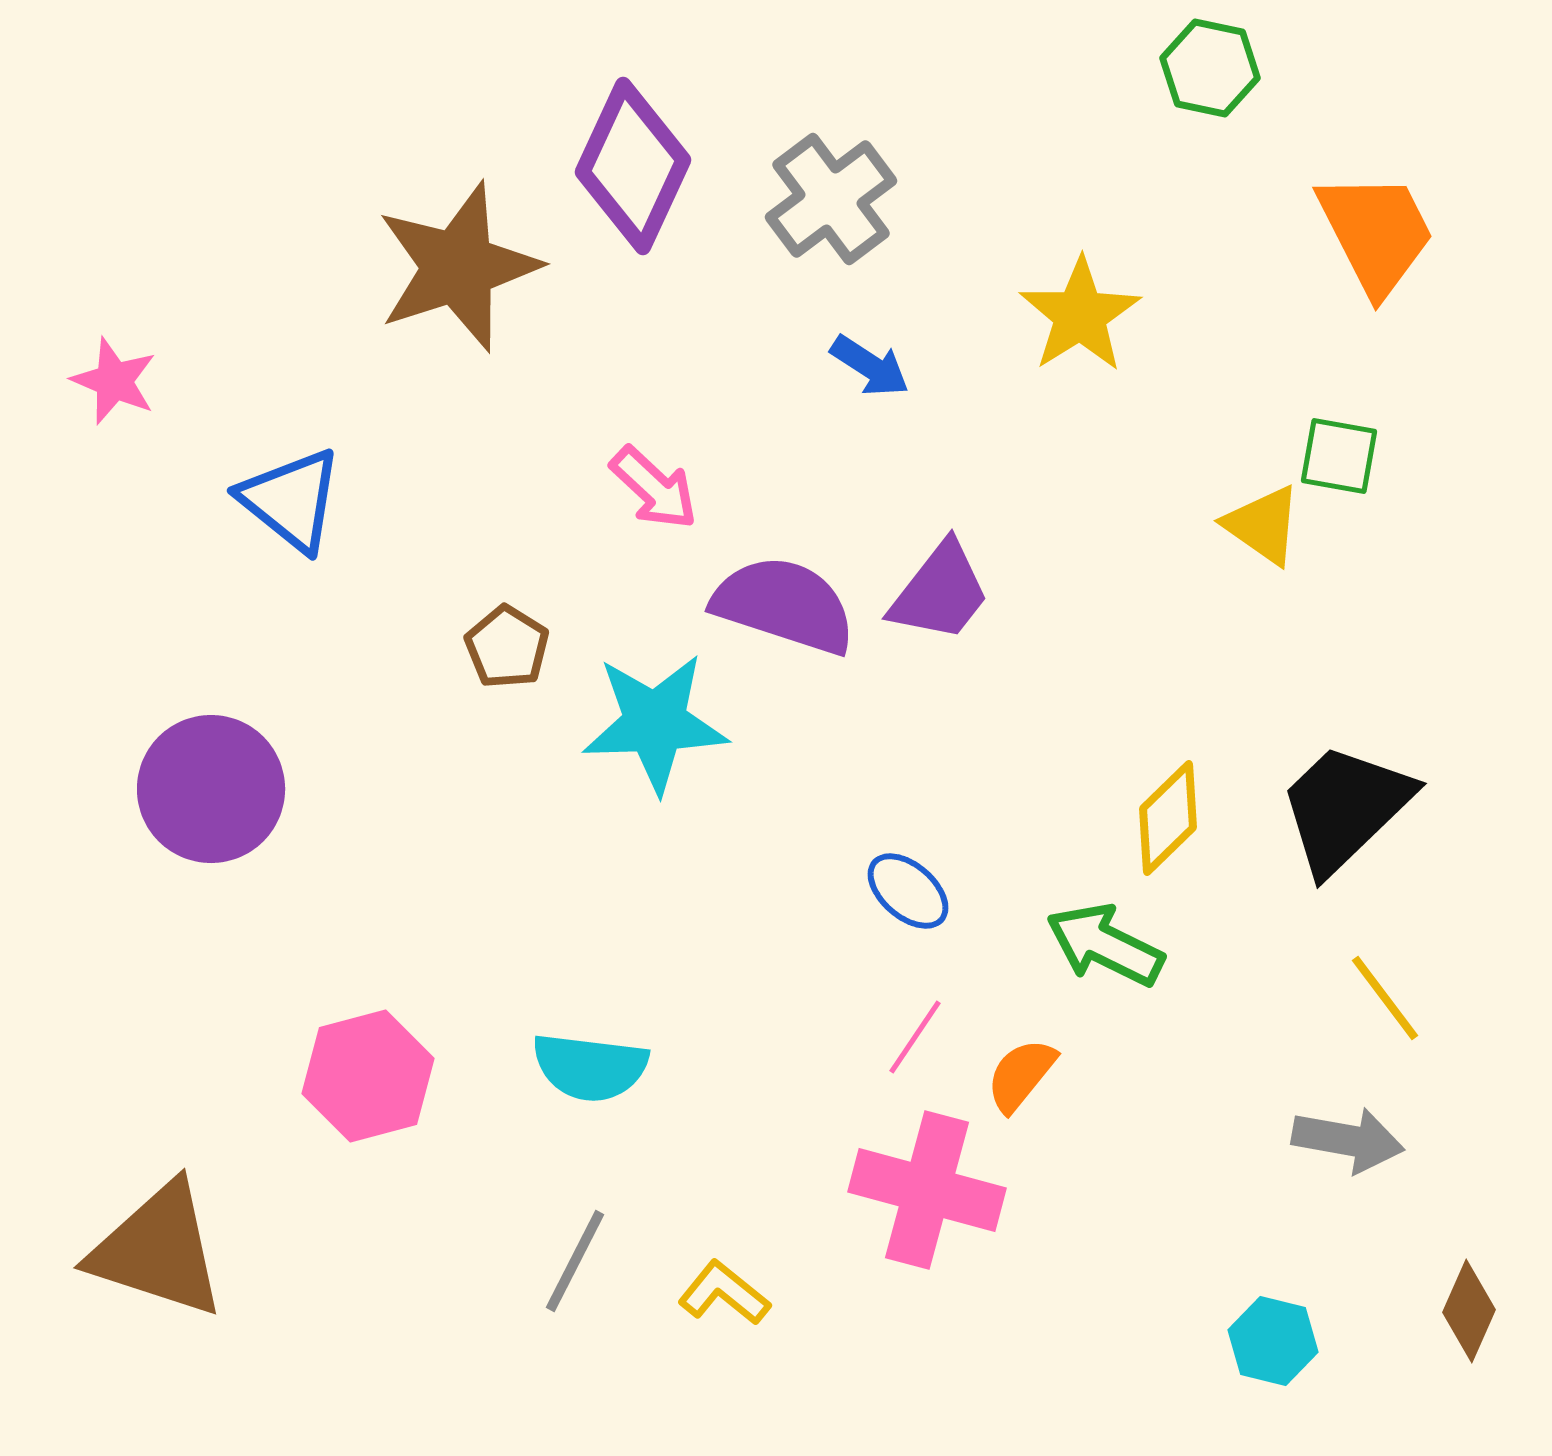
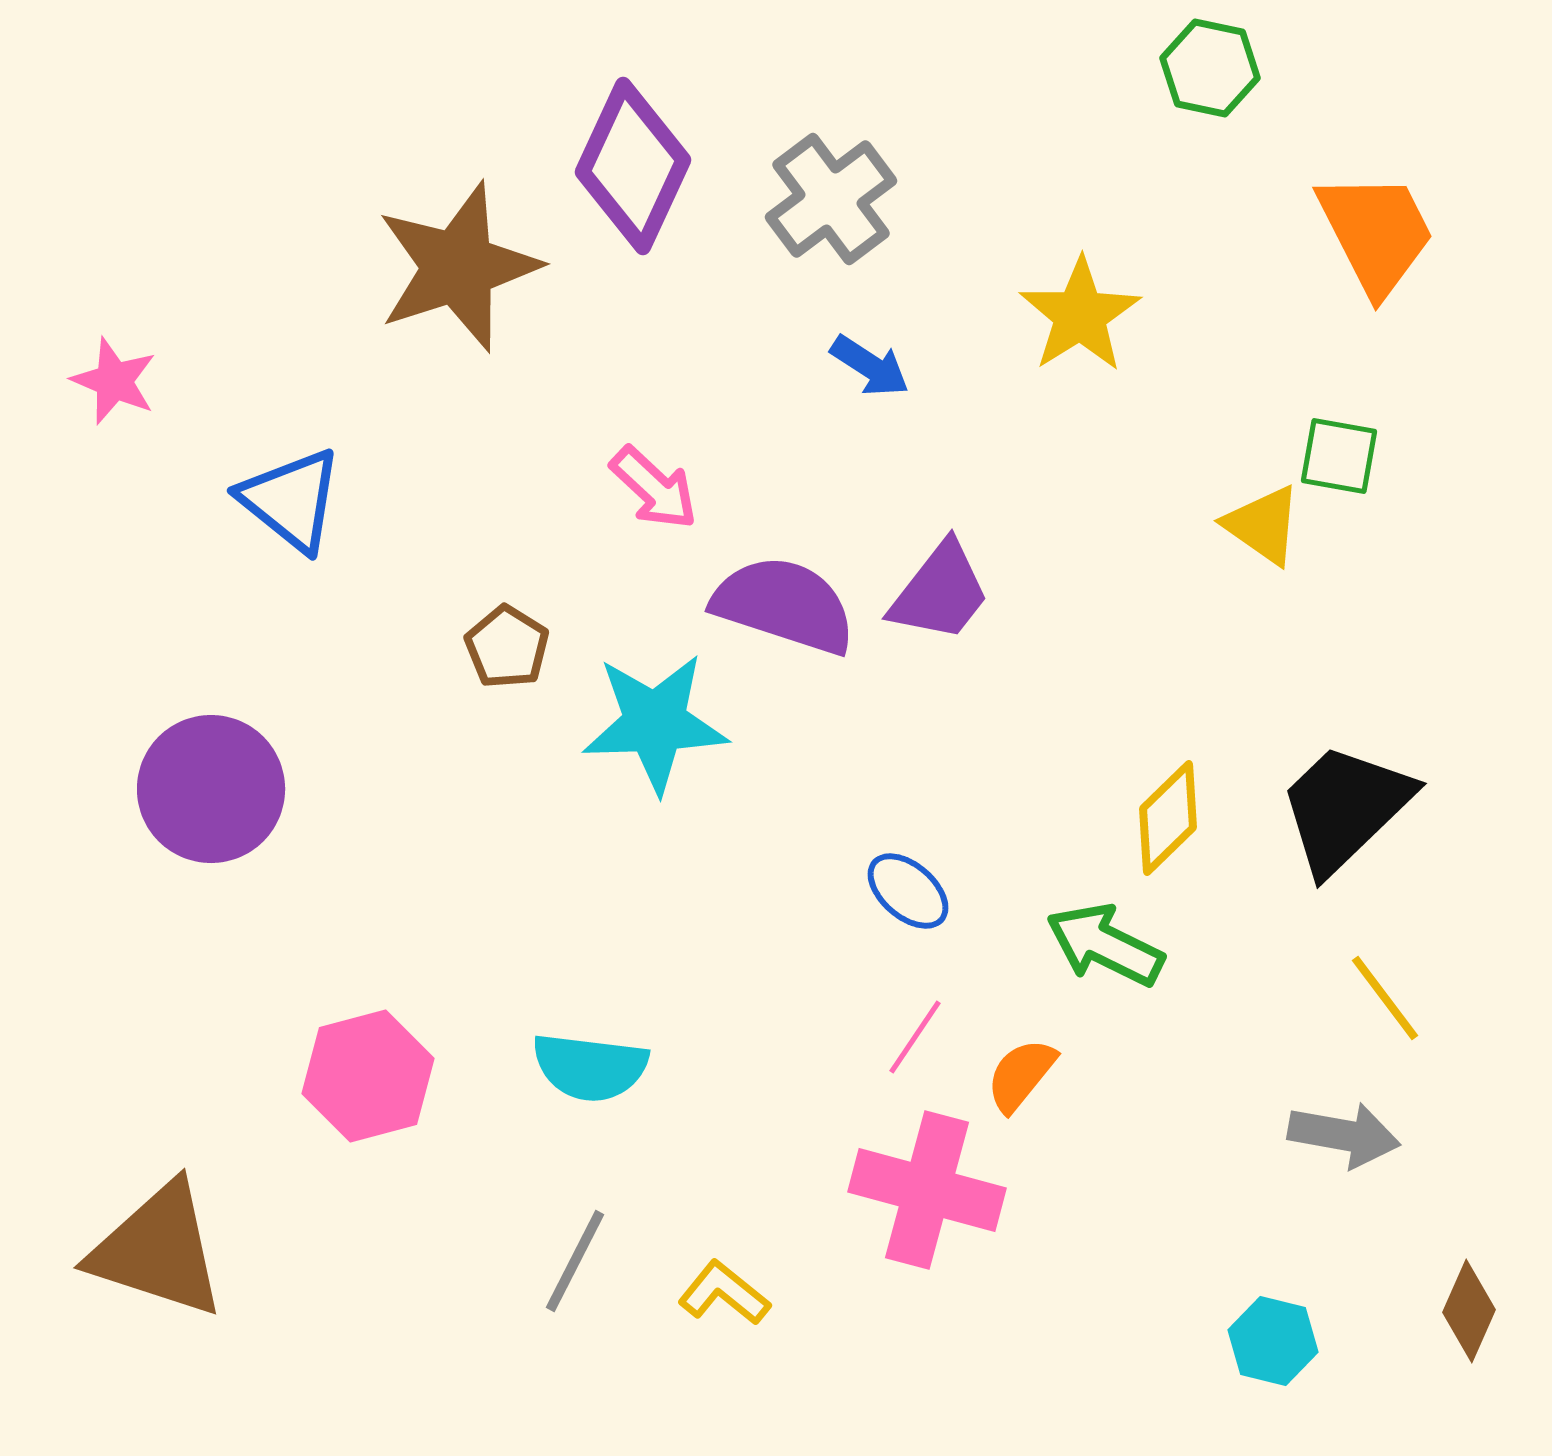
gray arrow: moved 4 px left, 5 px up
